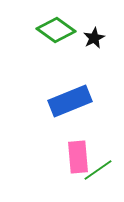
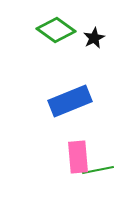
green line: rotated 24 degrees clockwise
